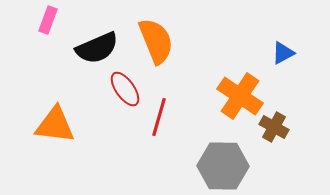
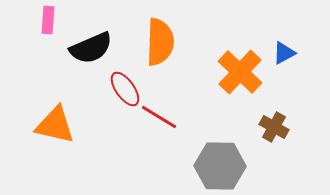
pink rectangle: rotated 16 degrees counterclockwise
orange semicircle: moved 4 px right, 1 px down; rotated 24 degrees clockwise
black semicircle: moved 6 px left
blue triangle: moved 1 px right
orange cross: moved 24 px up; rotated 9 degrees clockwise
red line: rotated 75 degrees counterclockwise
orange triangle: rotated 6 degrees clockwise
gray hexagon: moved 3 px left
